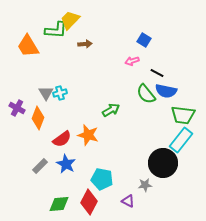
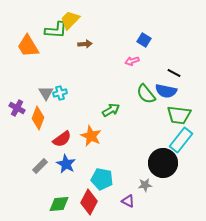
black line: moved 17 px right
green trapezoid: moved 4 px left
orange star: moved 3 px right, 1 px down; rotated 10 degrees clockwise
